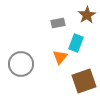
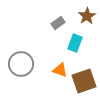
brown star: moved 1 px down
gray rectangle: rotated 24 degrees counterclockwise
cyan rectangle: moved 1 px left
orange triangle: moved 13 px down; rotated 49 degrees counterclockwise
